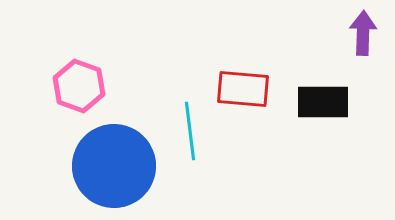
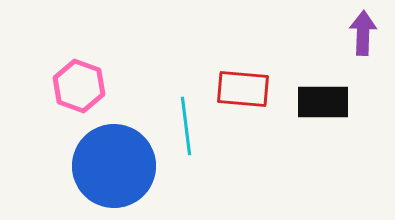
cyan line: moved 4 px left, 5 px up
